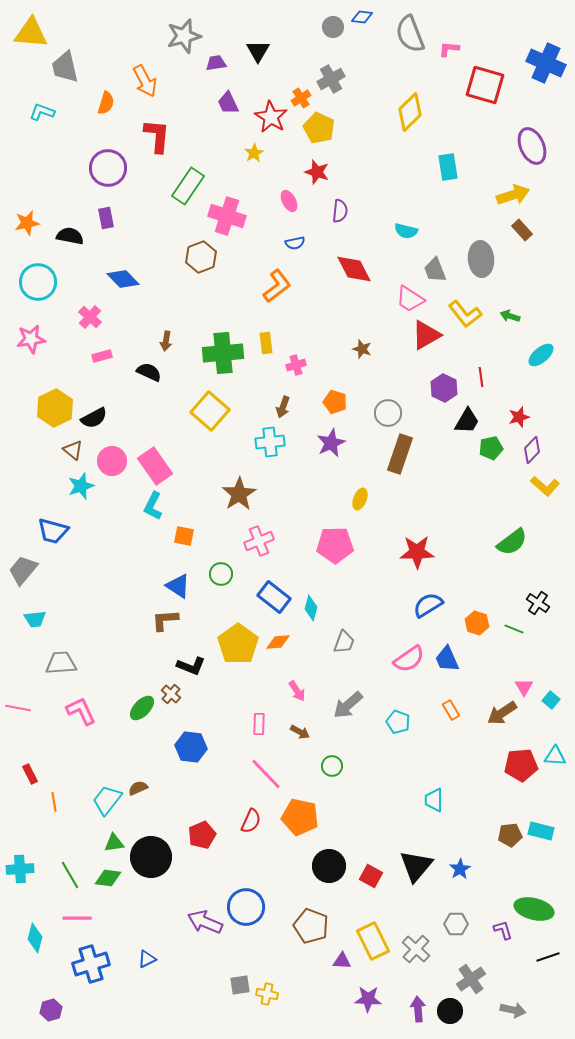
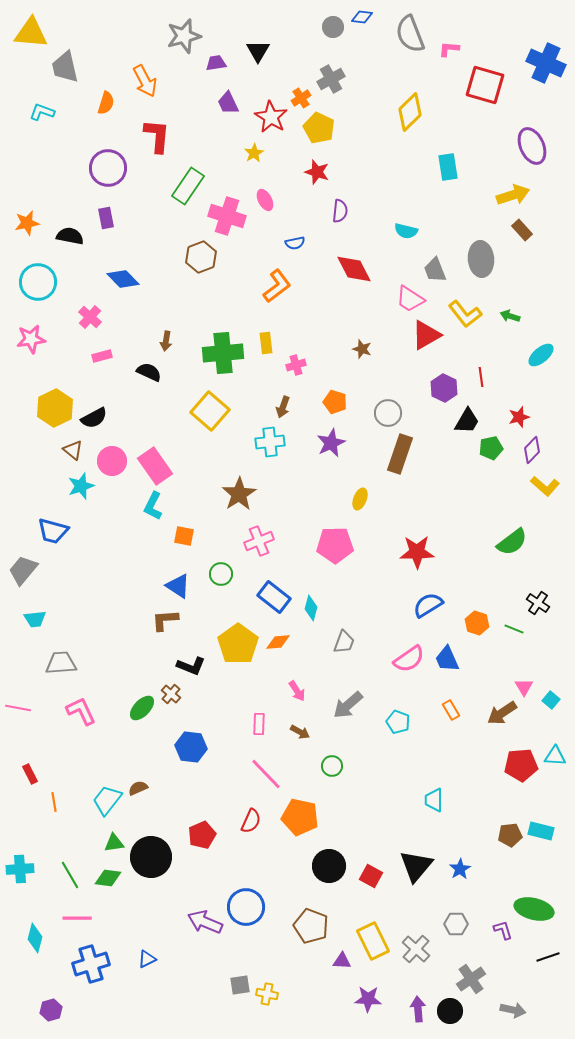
pink ellipse at (289, 201): moved 24 px left, 1 px up
